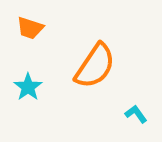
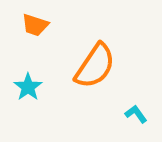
orange trapezoid: moved 5 px right, 3 px up
